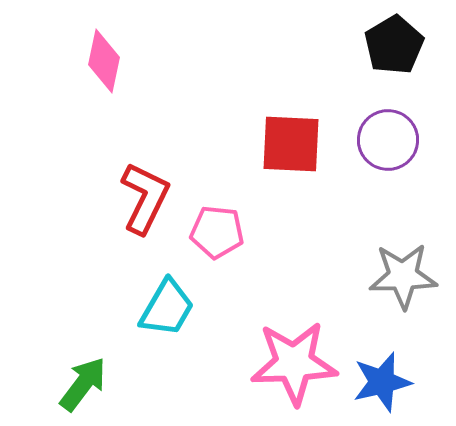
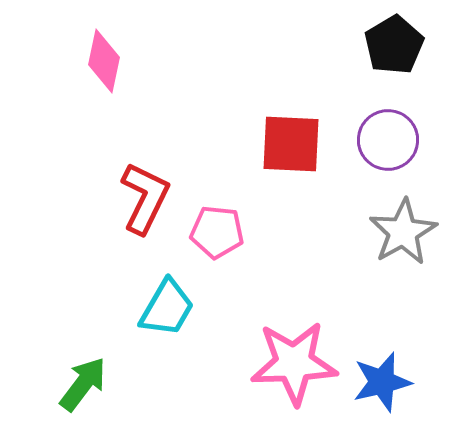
gray star: moved 44 px up; rotated 28 degrees counterclockwise
